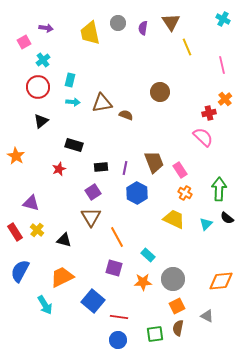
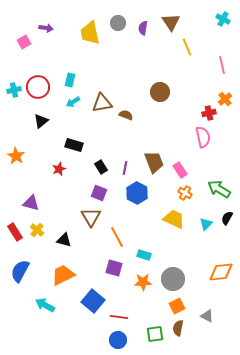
cyan cross at (43, 60): moved 29 px left, 30 px down; rotated 24 degrees clockwise
cyan arrow at (73, 102): rotated 144 degrees clockwise
pink semicircle at (203, 137): rotated 35 degrees clockwise
black rectangle at (101, 167): rotated 64 degrees clockwise
green arrow at (219, 189): rotated 60 degrees counterclockwise
purple square at (93, 192): moved 6 px right, 1 px down; rotated 35 degrees counterclockwise
black semicircle at (227, 218): rotated 80 degrees clockwise
cyan rectangle at (148, 255): moved 4 px left; rotated 24 degrees counterclockwise
orange trapezoid at (62, 277): moved 1 px right, 2 px up
orange diamond at (221, 281): moved 9 px up
cyan arrow at (45, 305): rotated 150 degrees clockwise
